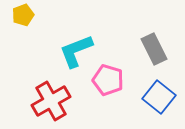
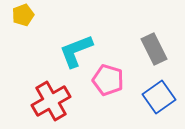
blue square: rotated 16 degrees clockwise
